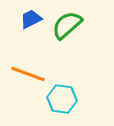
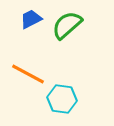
orange line: rotated 8 degrees clockwise
